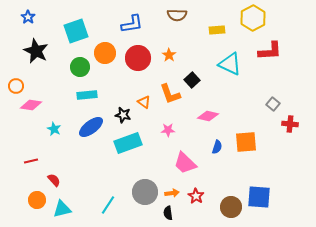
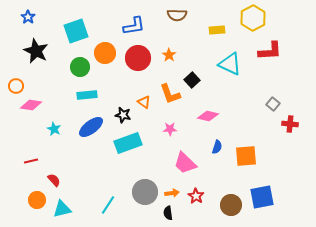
blue L-shape at (132, 24): moved 2 px right, 2 px down
pink star at (168, 130): moved 2 px right, 1 px up
orange square at (246, 142): moved 14 px down
blue square at (259, 197): moved 3 px right; rotated 15 degrees counterclockwise
brown circle at (231, 207): moved 2 px up
